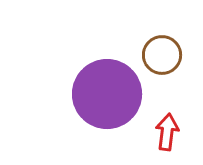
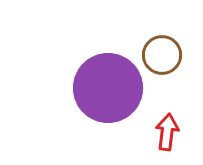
purple circle: moved 1 px right, 6 px up
